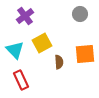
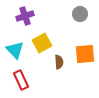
purple cross: rotated 18 degrees clockwise
